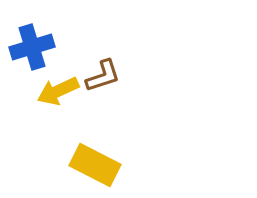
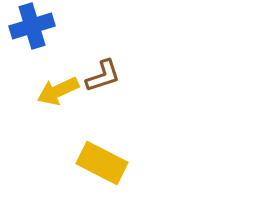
blue cross: moved 21 px up
yellow rectangle: moved 7 px right, 2 px up
